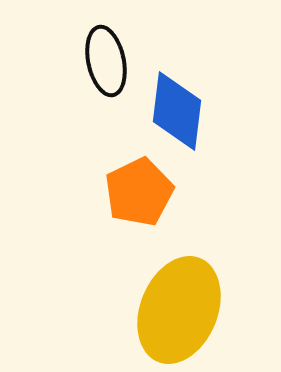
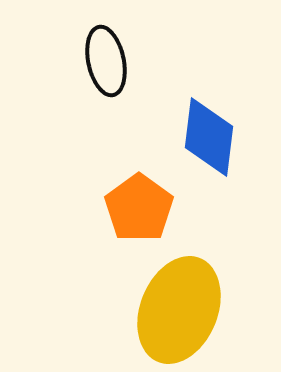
blue diamond: moved 32 px right, 26 px down
orange pentagon: moved 16 px down; rotated 10 degrees counterclockwise
